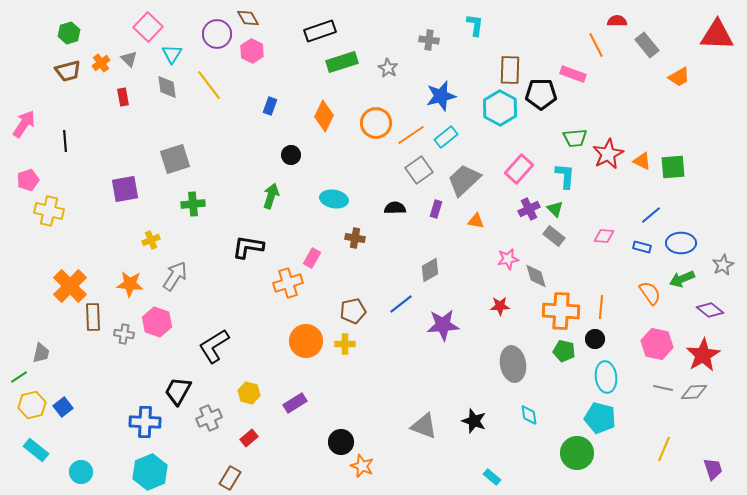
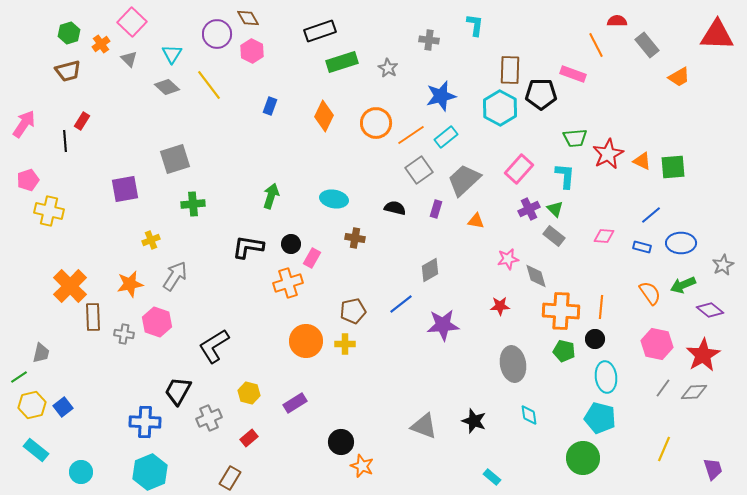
pink square at (148, 27): moved 16 px left, 5 px up
orange cross at (101, 63): moved 19 px up
gray diamond at (167, 87): rotated 40 degrees counterclockwise
red rectangle at (123, 97): moved 41 px left, 24 px down; rotated 42 degrees clockwise
black circle at (291, 155): moved 89 px down
black semicircle at (395, 208): rotated 15 degrees clockwise
green arrow at (682, 279): moved 1 px right, 6 px down
orange star at (130, 284): rotated 16 degrees counterclockwise
gray line at (663, 388): rotated 66 degrees counterclockwise
green circle at (577, 453): moved 6 px right, 5 px down
